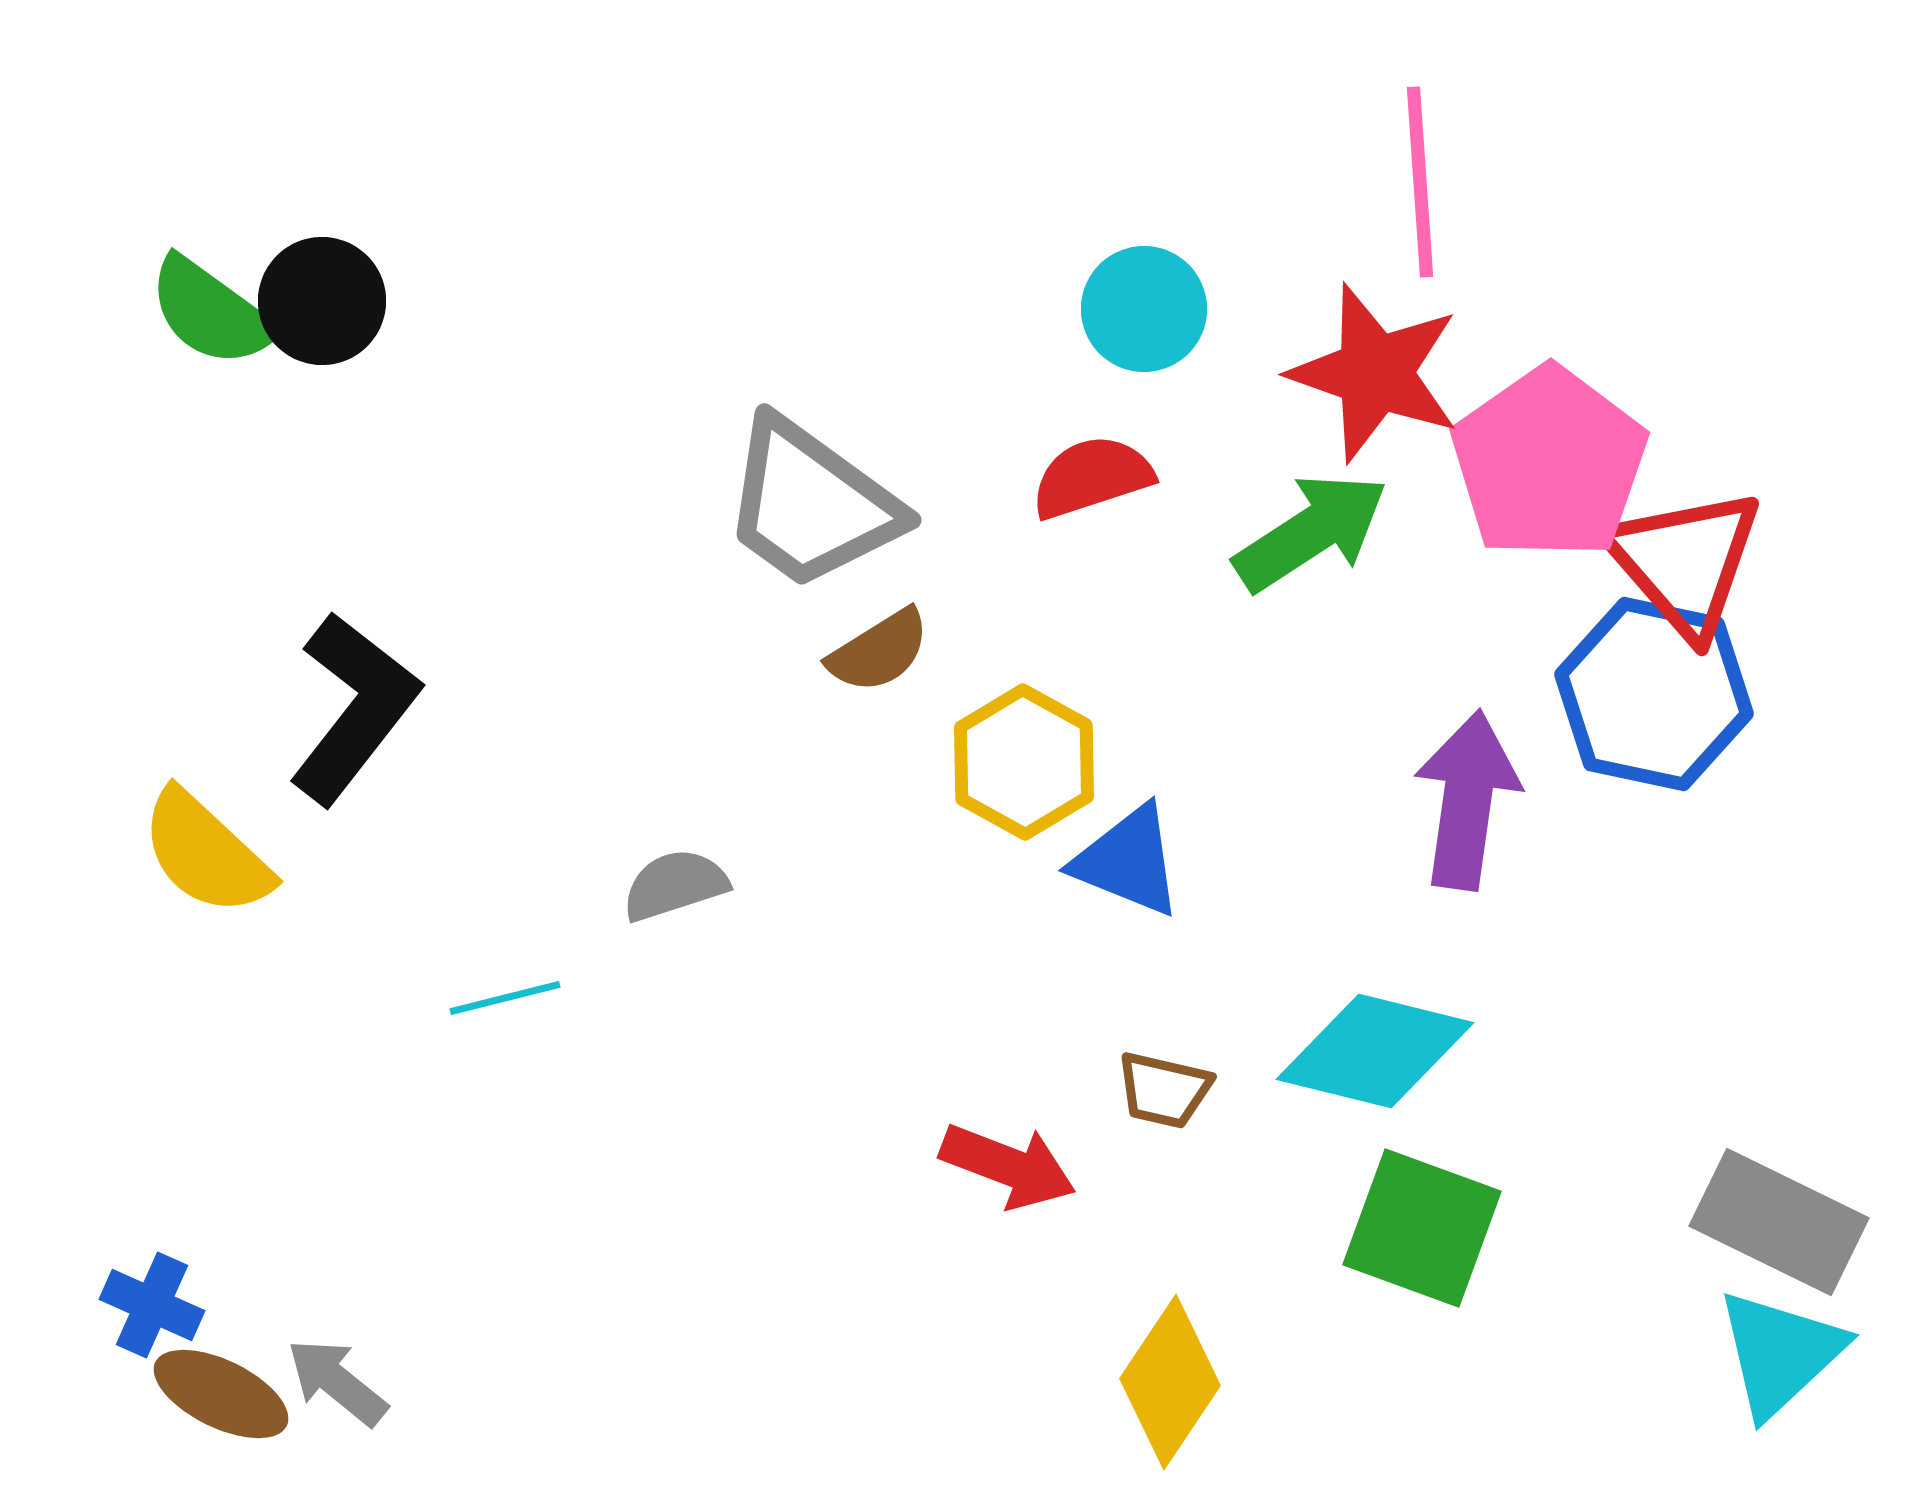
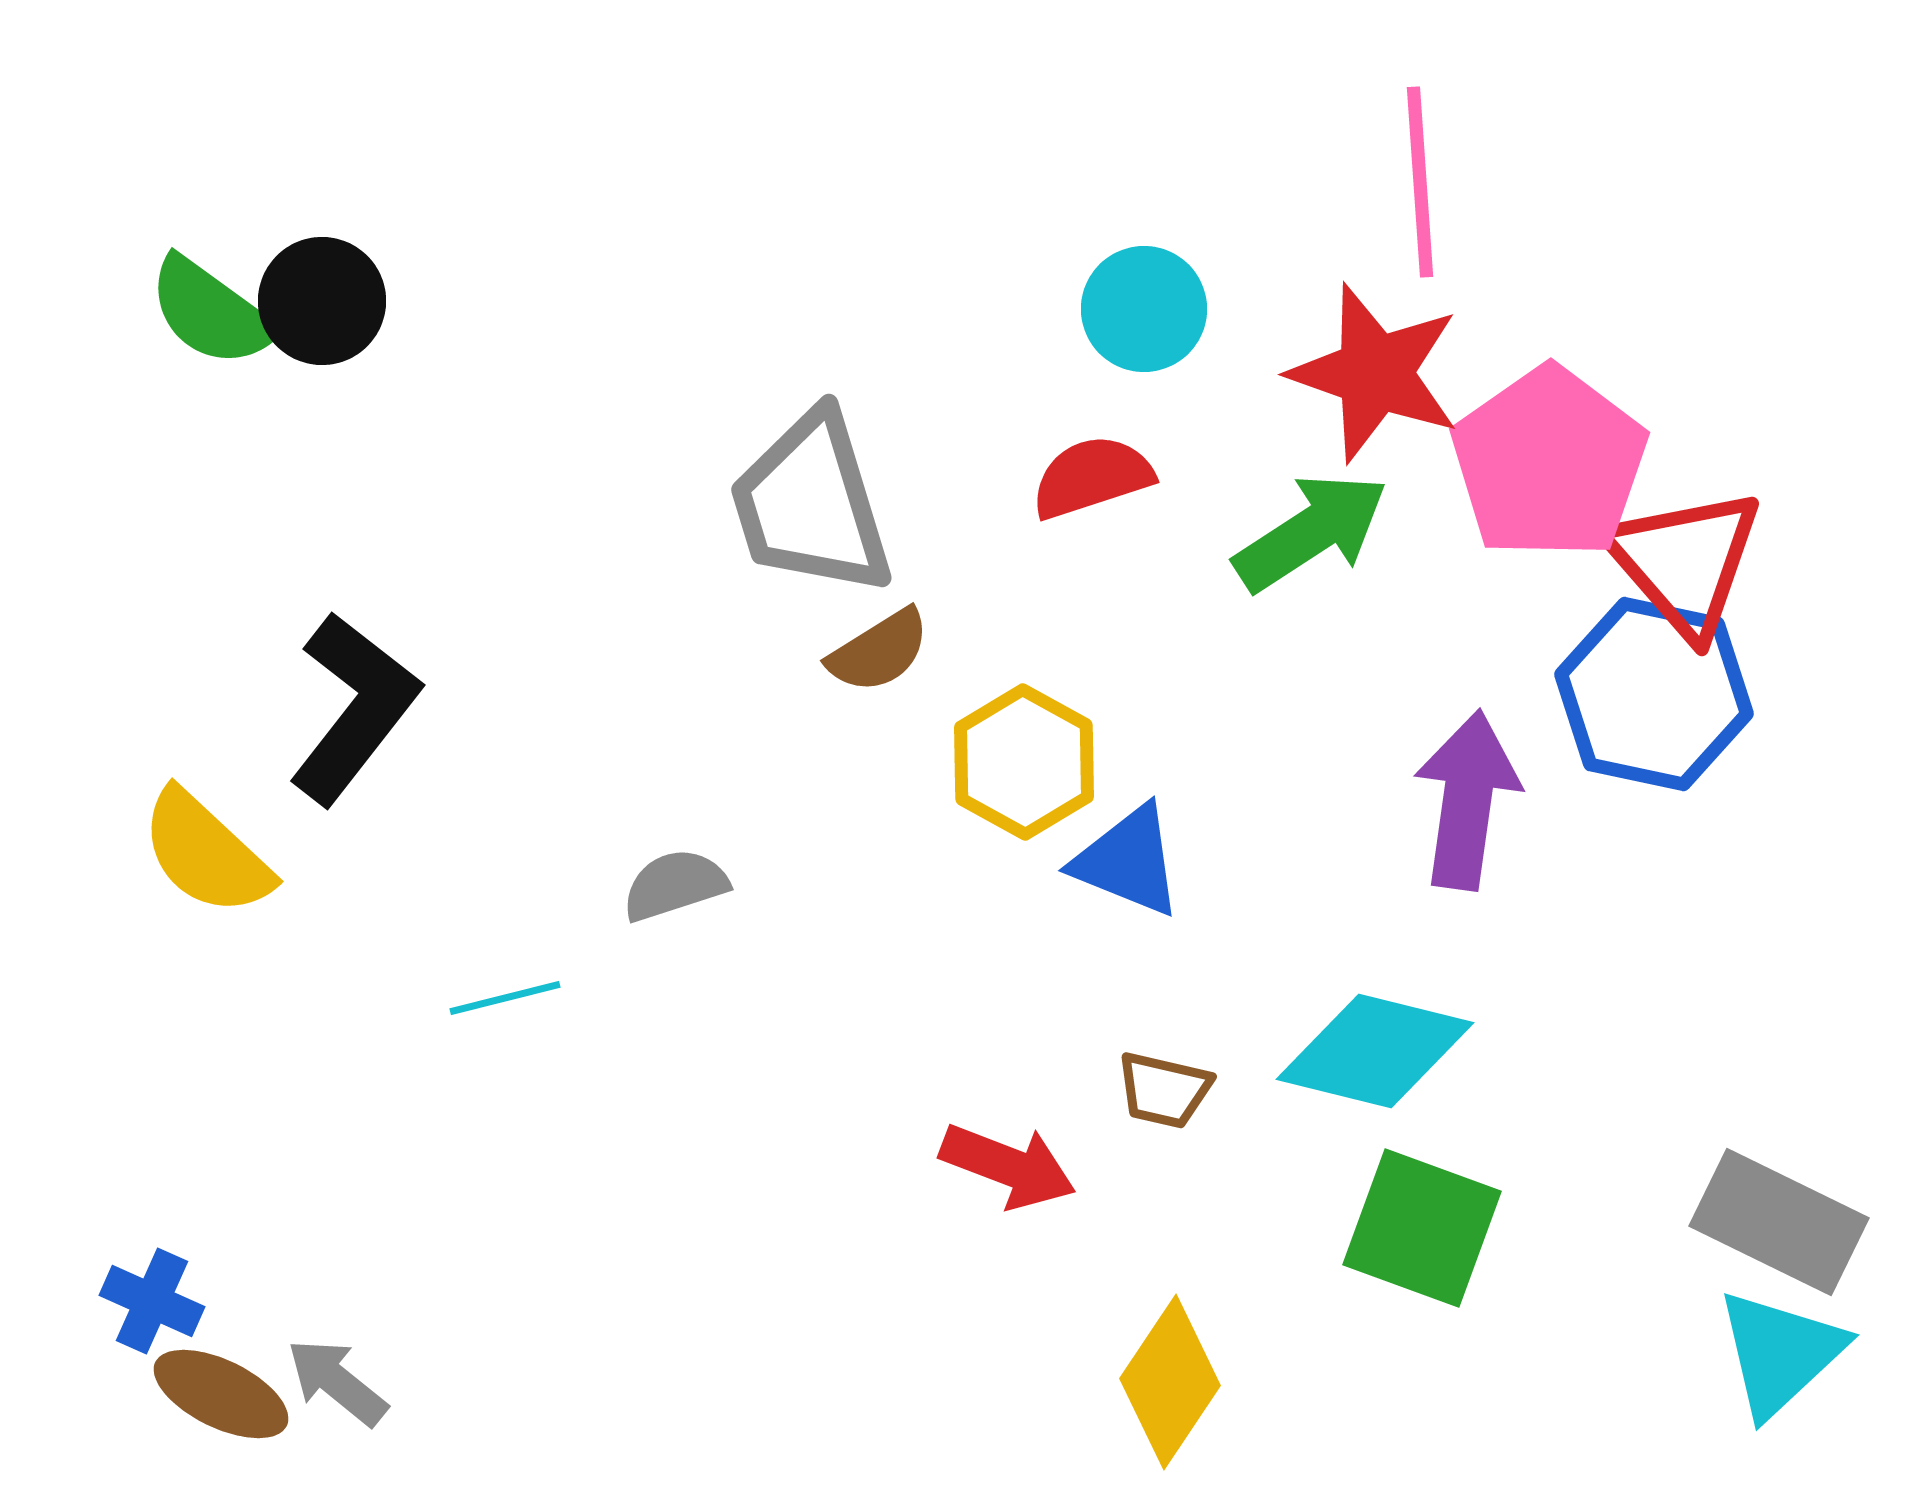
gray trapezoid: rotated 37 degrees clockwise
blue cross: moved 4 px up
